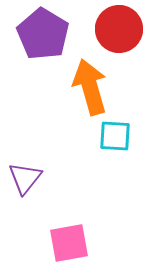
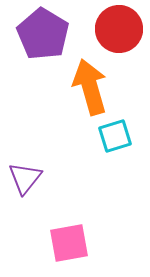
cyan square: rotated 20 degrees counterclockwise
